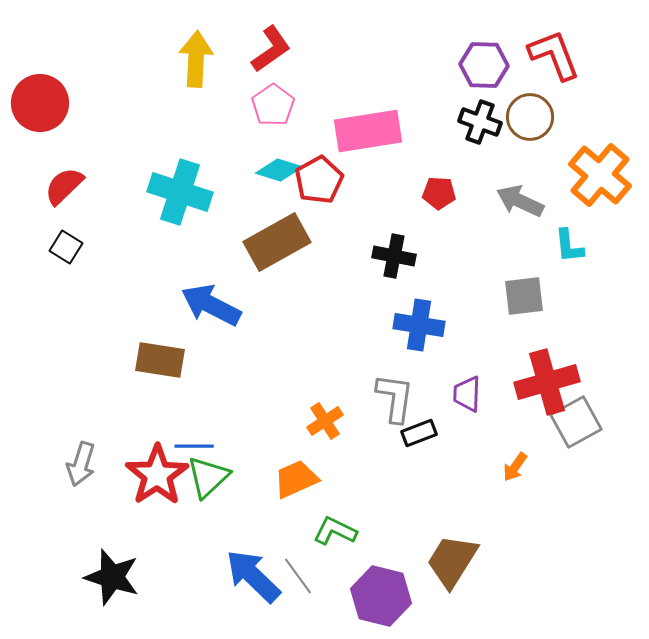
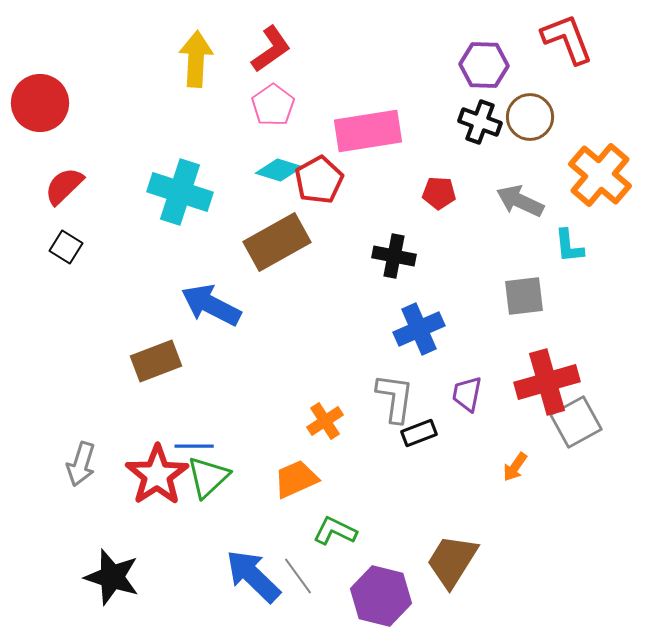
red L-shape at (554, 55): moved 13 px right, 16 px up
blue cross at (419, 325): moved 4 px down; rotated 33 degrees counterclockwise
brown rectangle at (160, 360): moved 4 px left, 1 px down; rotated 30 degrees counterclockwise
purple trapezoid at (467, 394): rotated 9 degrees clockwise
